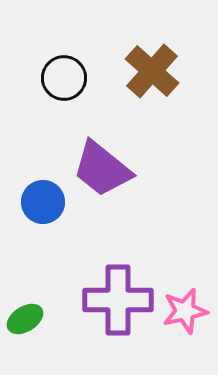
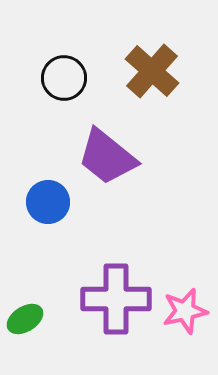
purple trapezoid: moved 5 px right, 12 px up
blue circle: moved 5 px right
purple cross: moved 2 px left, 1 px up
